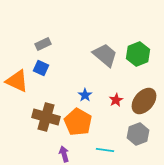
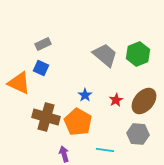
orange triangle: moved 2 px right, 2 px down
gray hexagon: rotated 25 degrees clockwise
